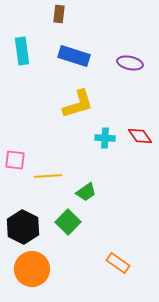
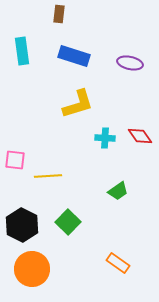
green trapezoid: moved 32 px right, 1 px up
black hexagon: moved 1 px left, 2 px up
